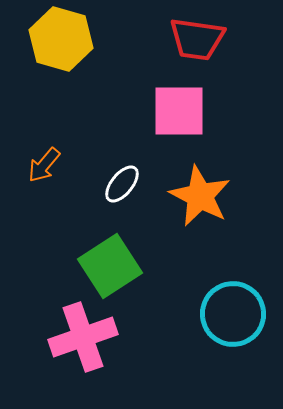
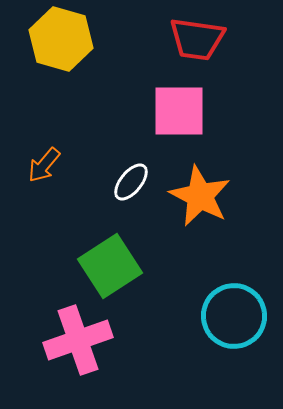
white ellipse: moved 9 px right, 2 px up
cyan circle: moved 1 px right, 2 px down
pink cross: moved 5 px left, 3 px down
